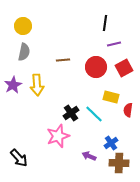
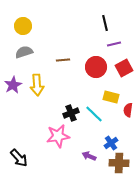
black line: rotated 21 degrees counterclockwise
gray semicircle: rotated 120 degrees counterclockwise
black cross: rotated 14 degrees clockwise
pink star: rotated 10 degrees clockwise
